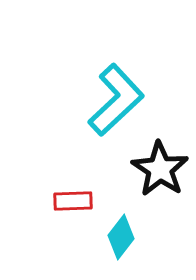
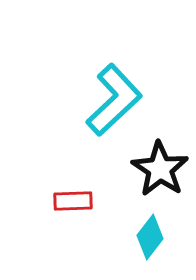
cyan L-shape: moved 2 px left
cyan diamond: moved 29 px right
